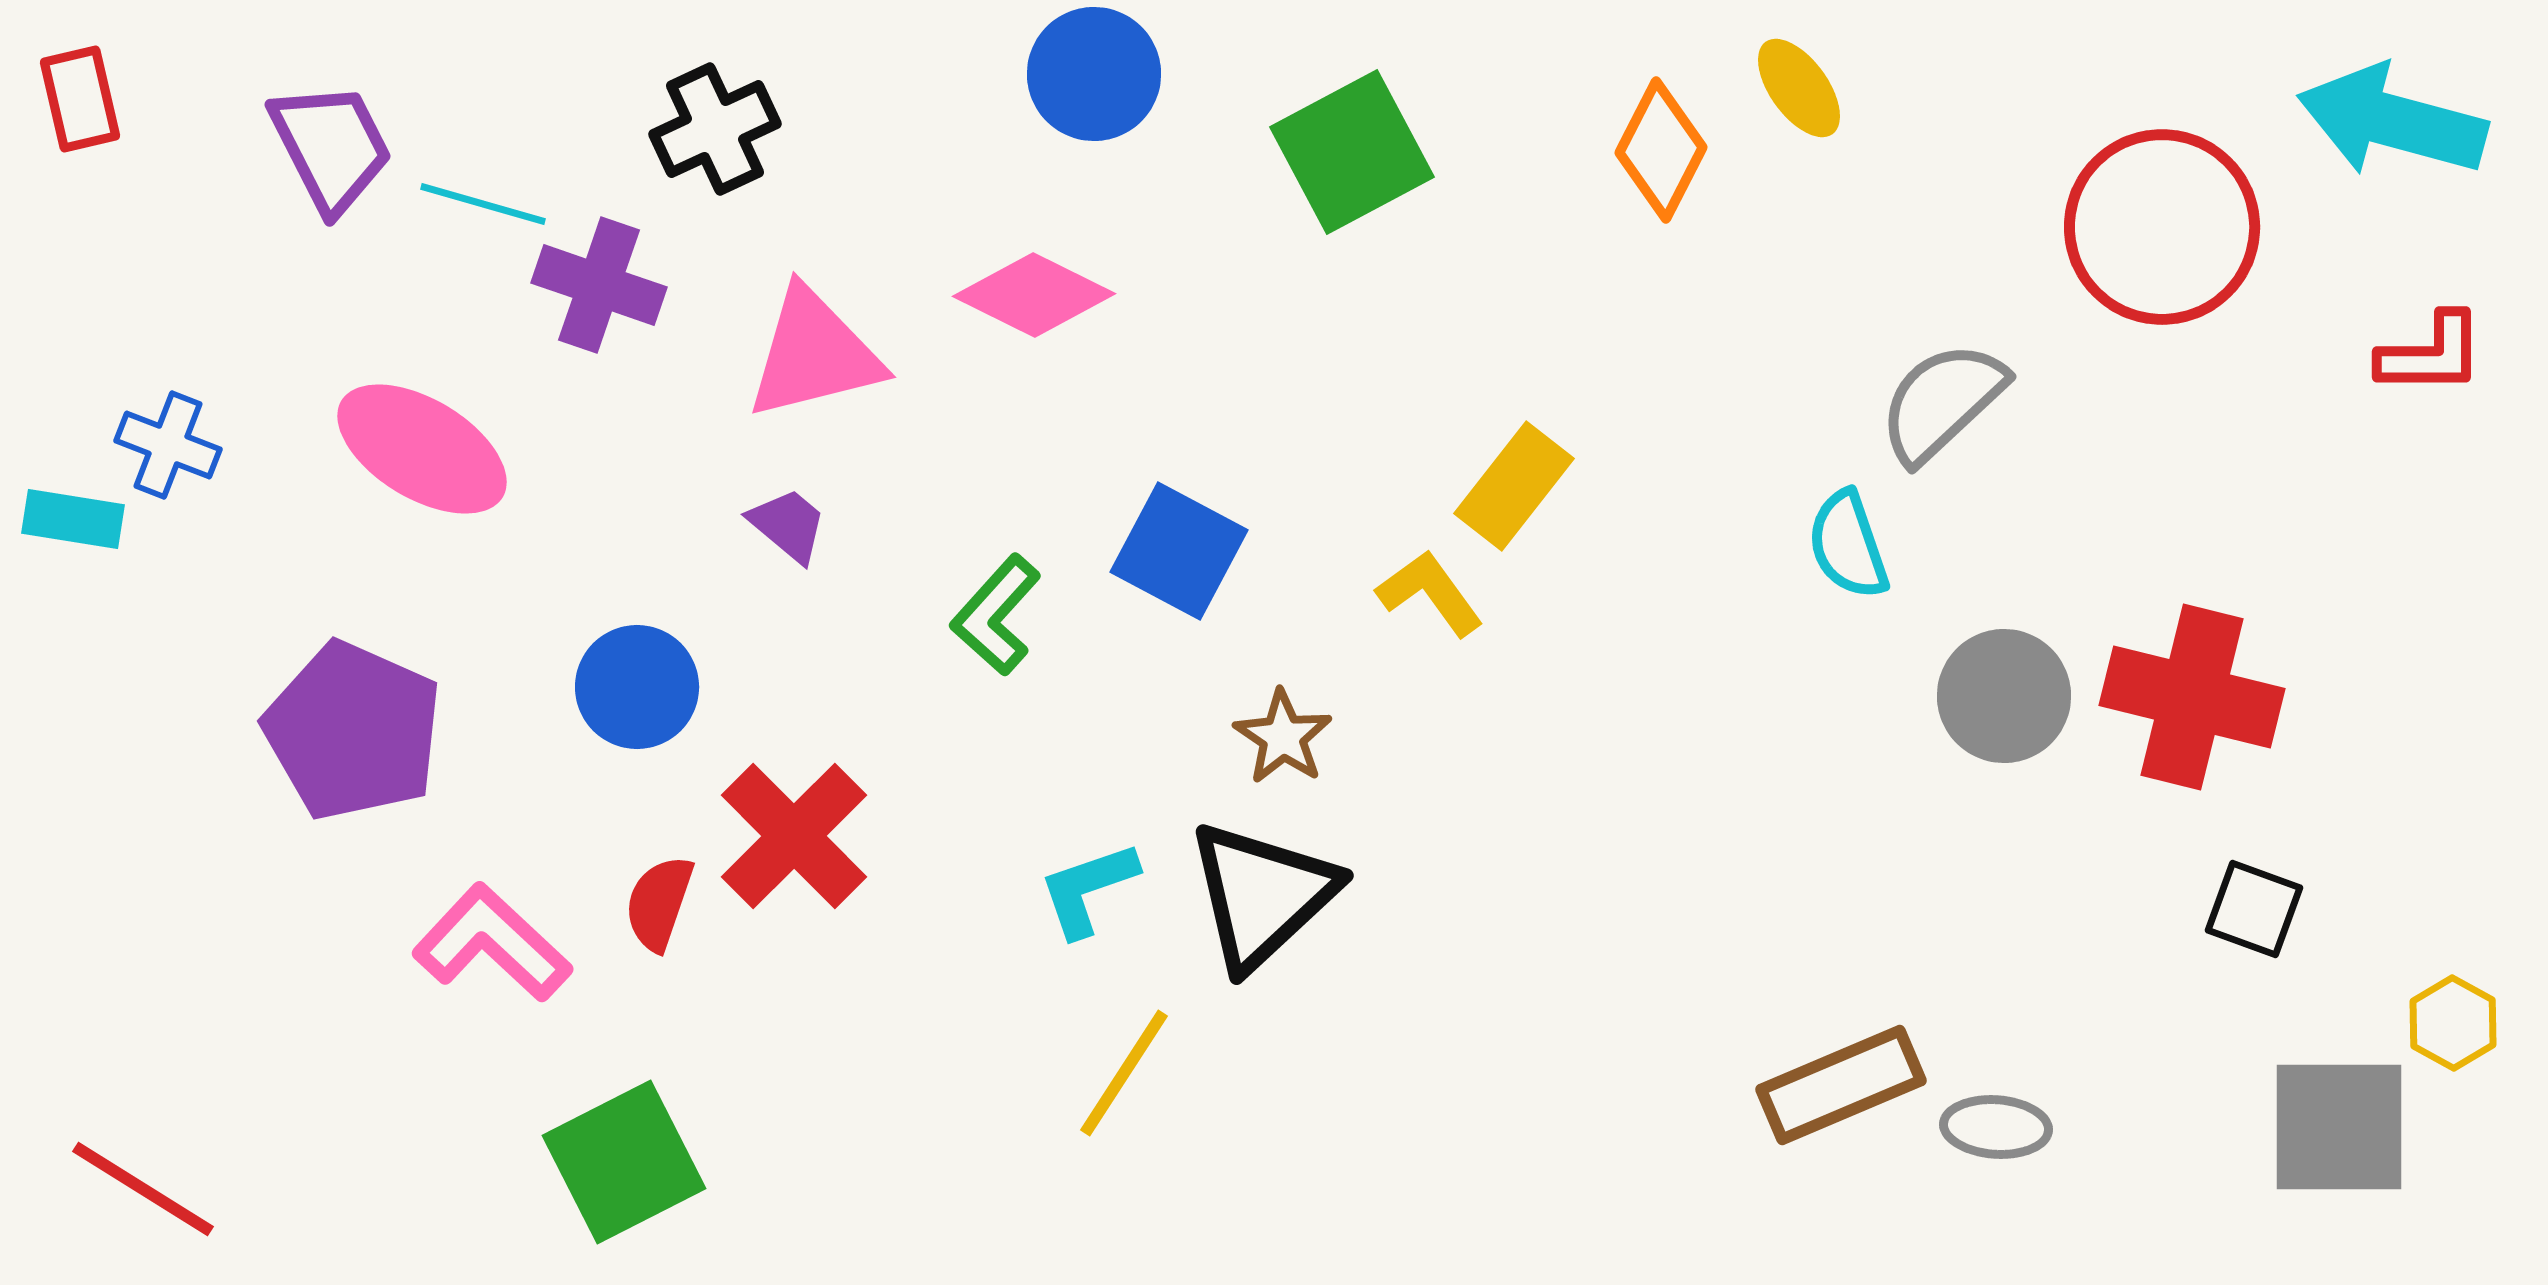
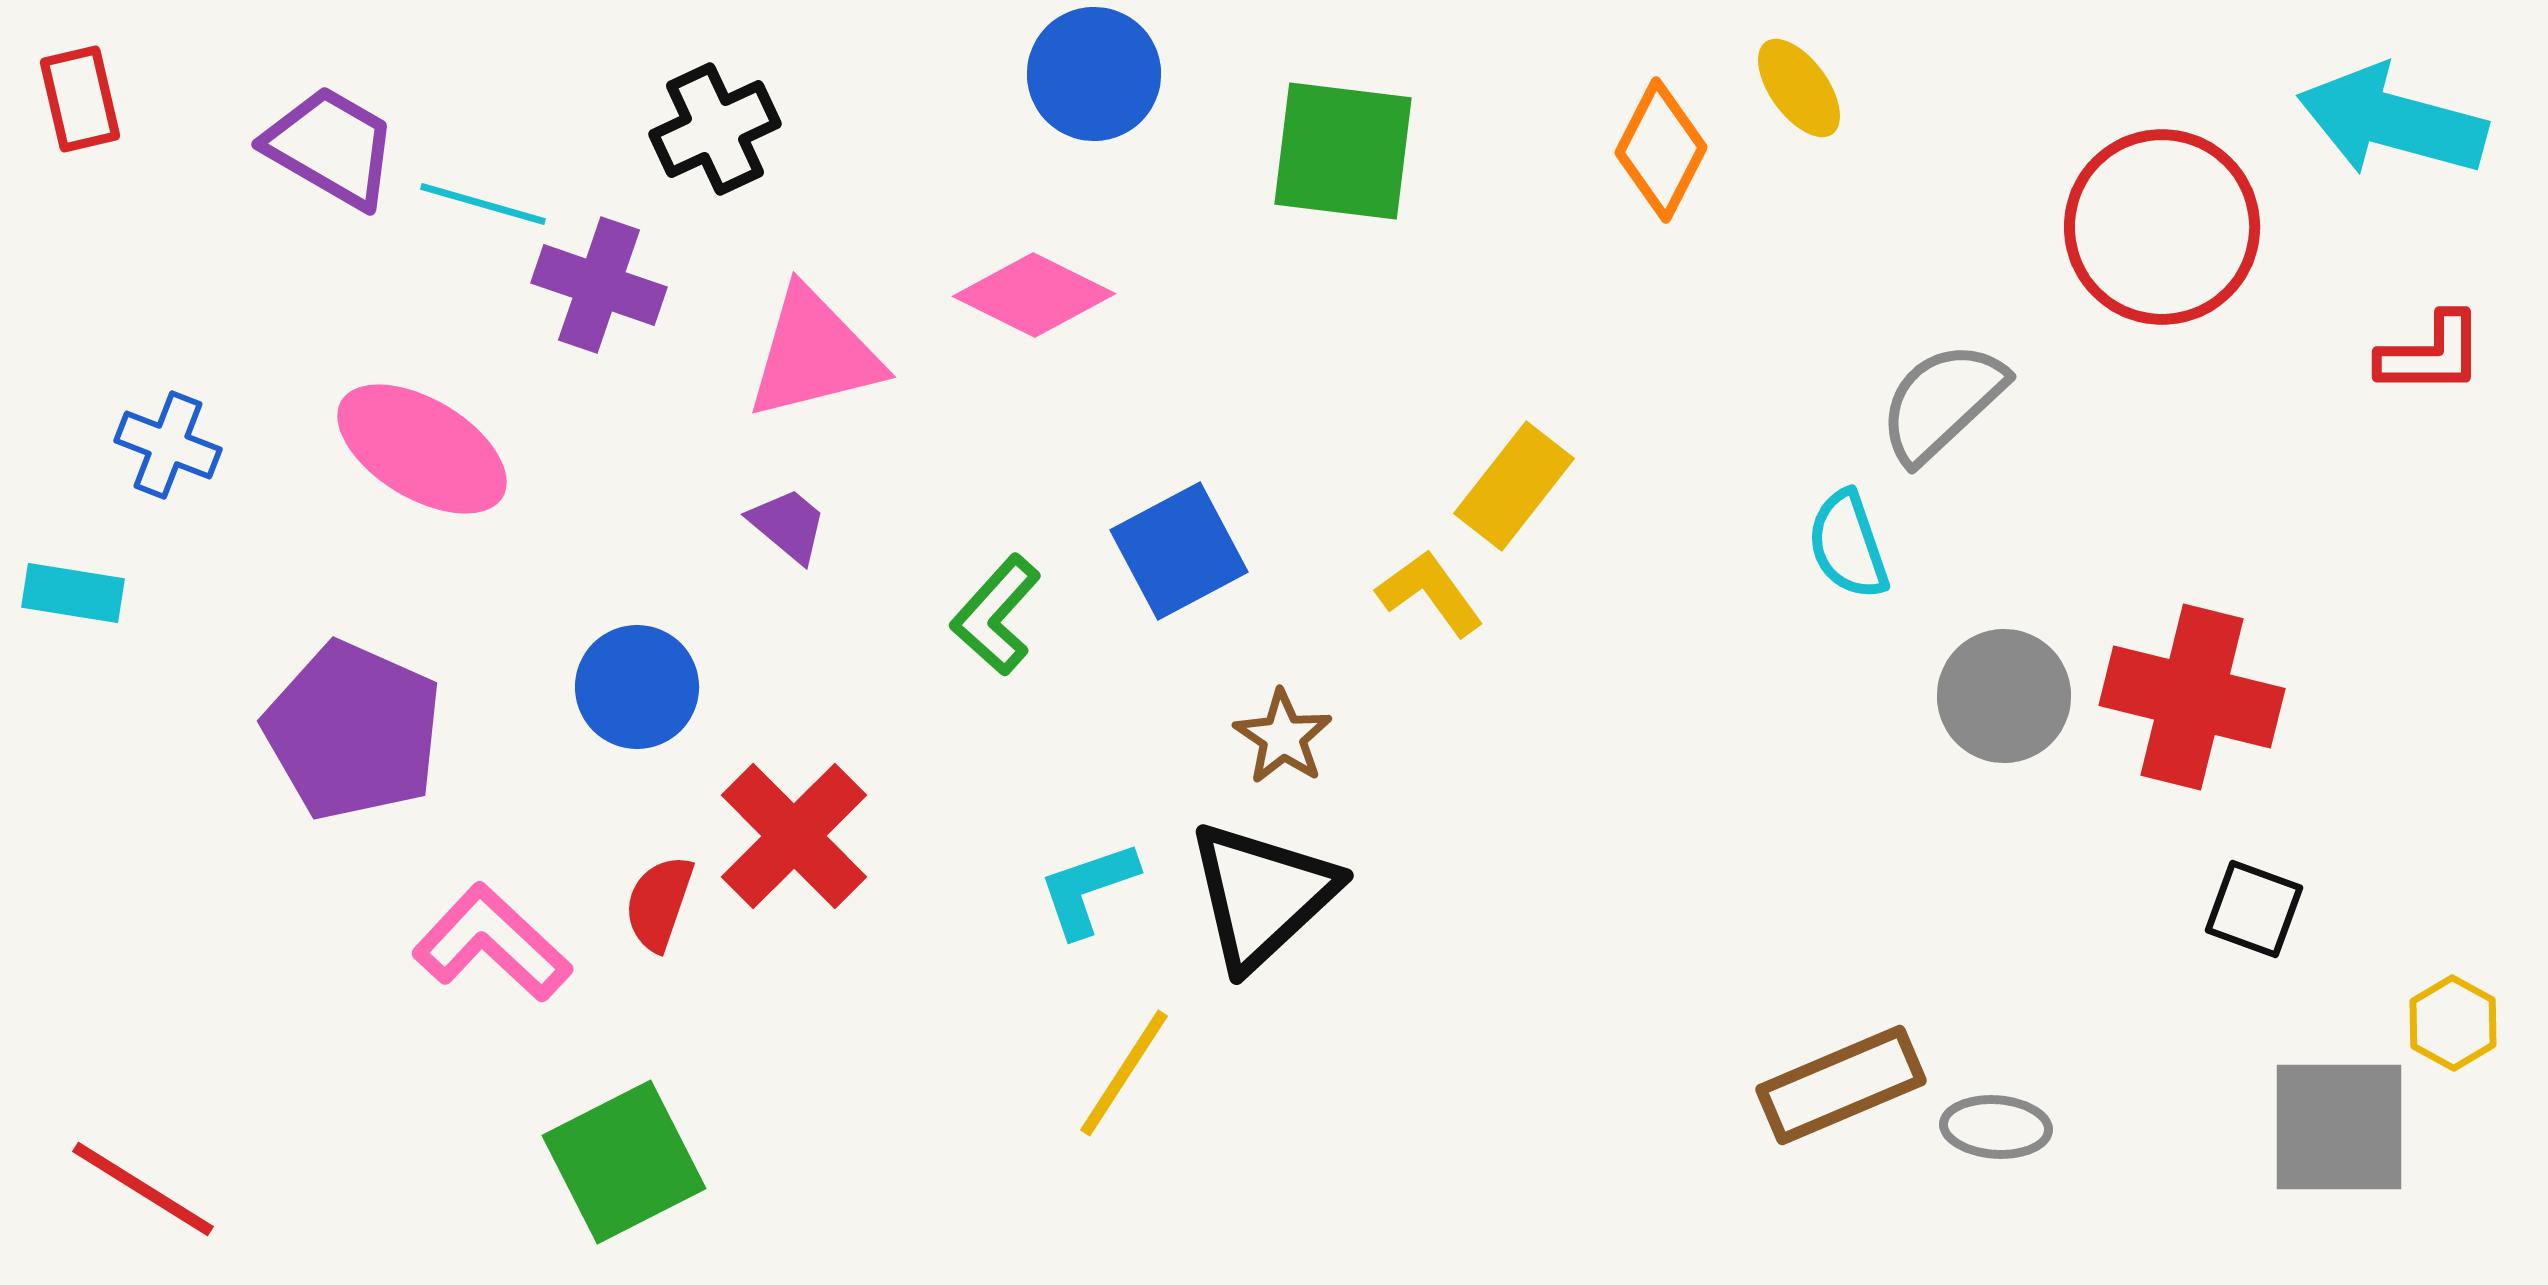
purple trapezoid at (331, 147): rotated 33 degrees counterclockwise
green square at (1352, 152): moved 9 px left, 1 px up; rotated 35 degrees clockwise
cyan rectangle at (73, 519): moved 74 px down
blue square at (1179, 551): rotated 34 degrees clockwise
